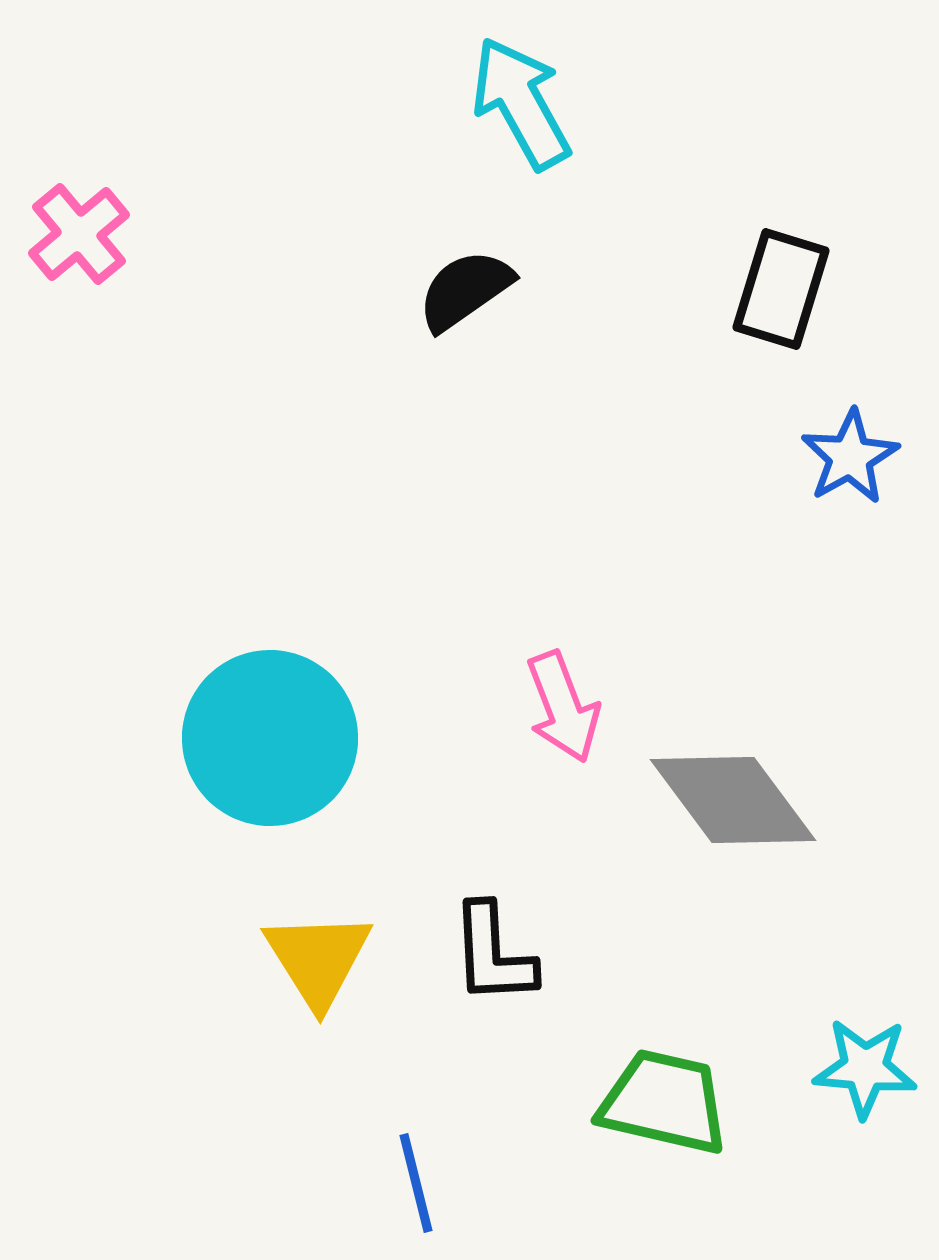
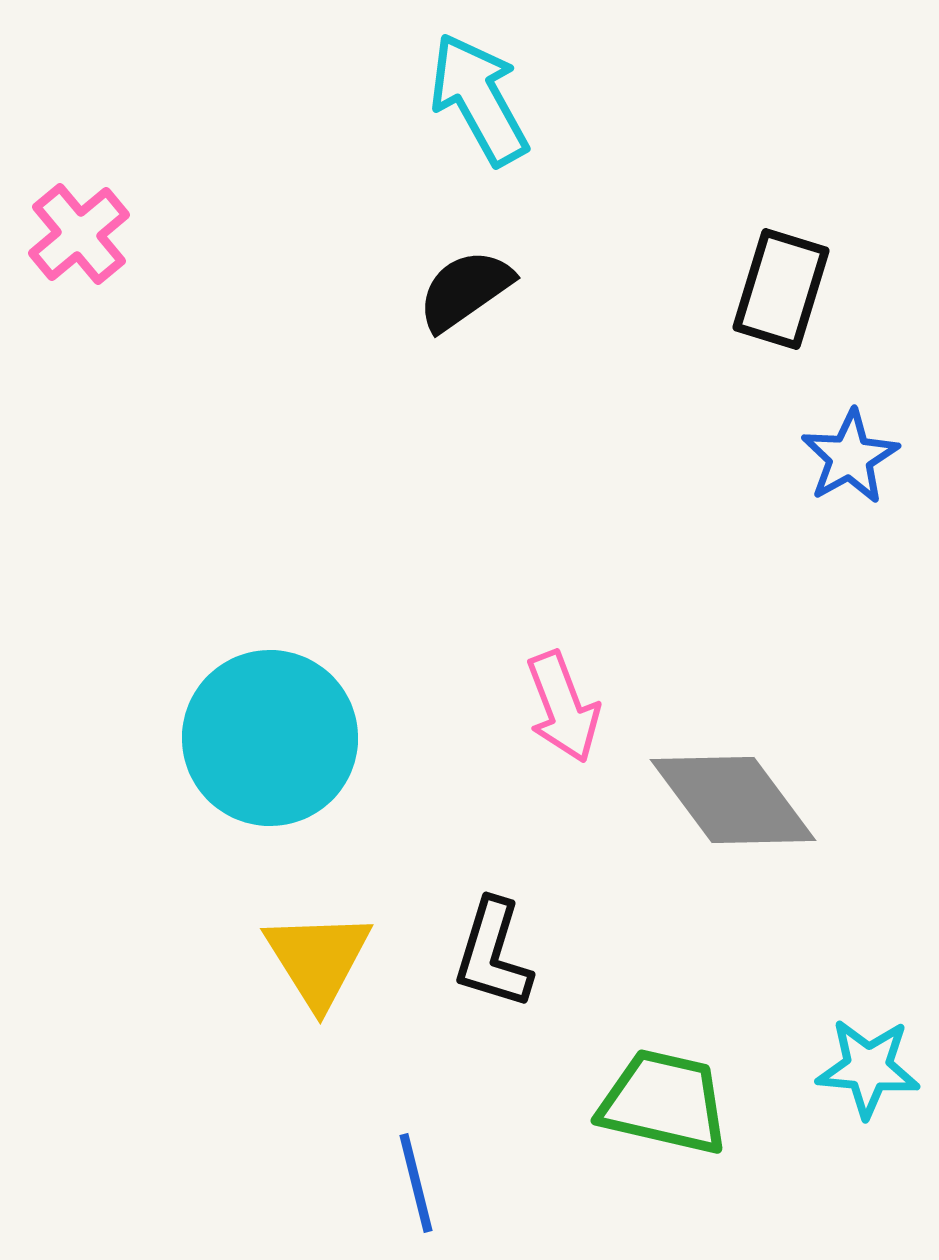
cyan arrow: moved 42 px left, 4 px up
black L-shape: rotated 20 degrees clockwise
cyan star: moved 3 px right
